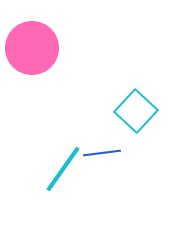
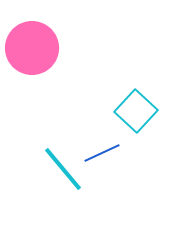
blue line: rotated 18 degrees counterclockwise
cyan line: rotated 75 degrees counterclockwise
